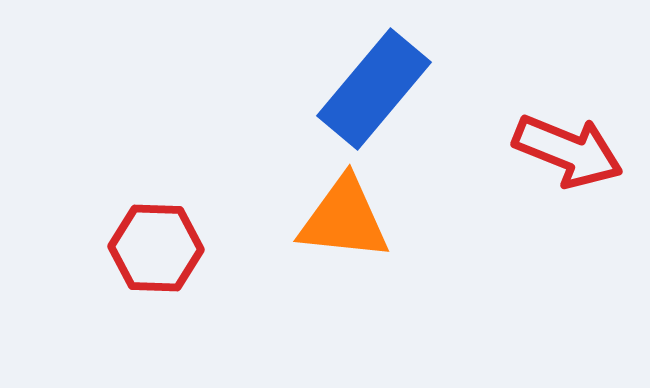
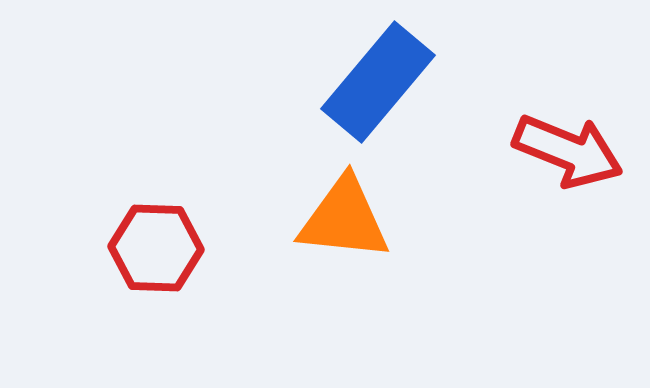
blue rectangle: moved 4 px right, 7 px up
